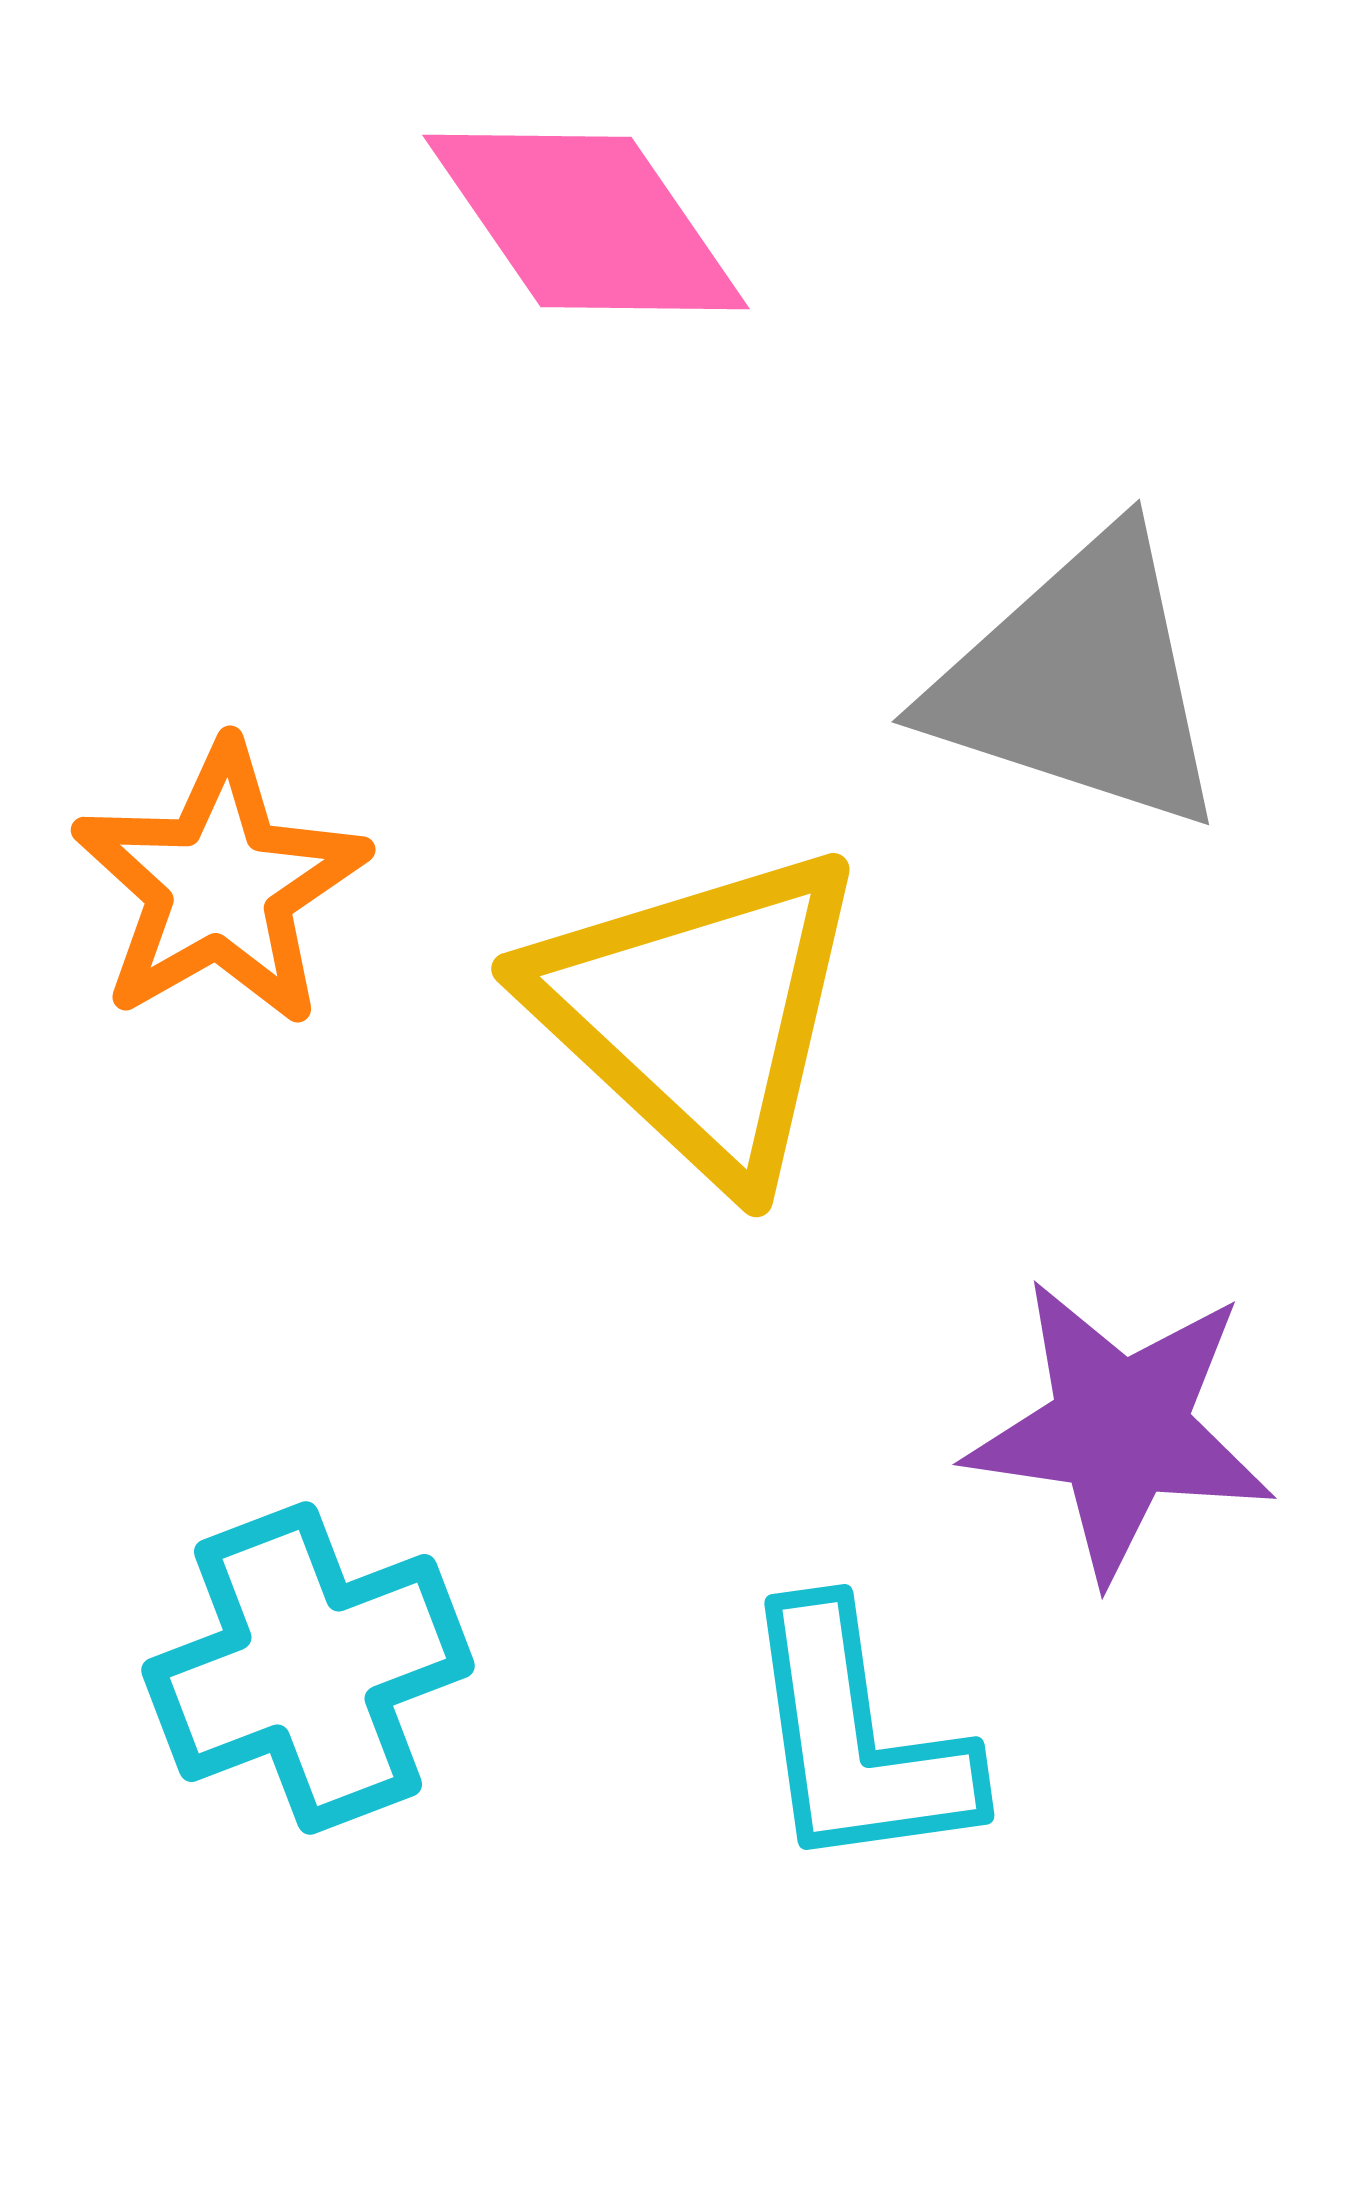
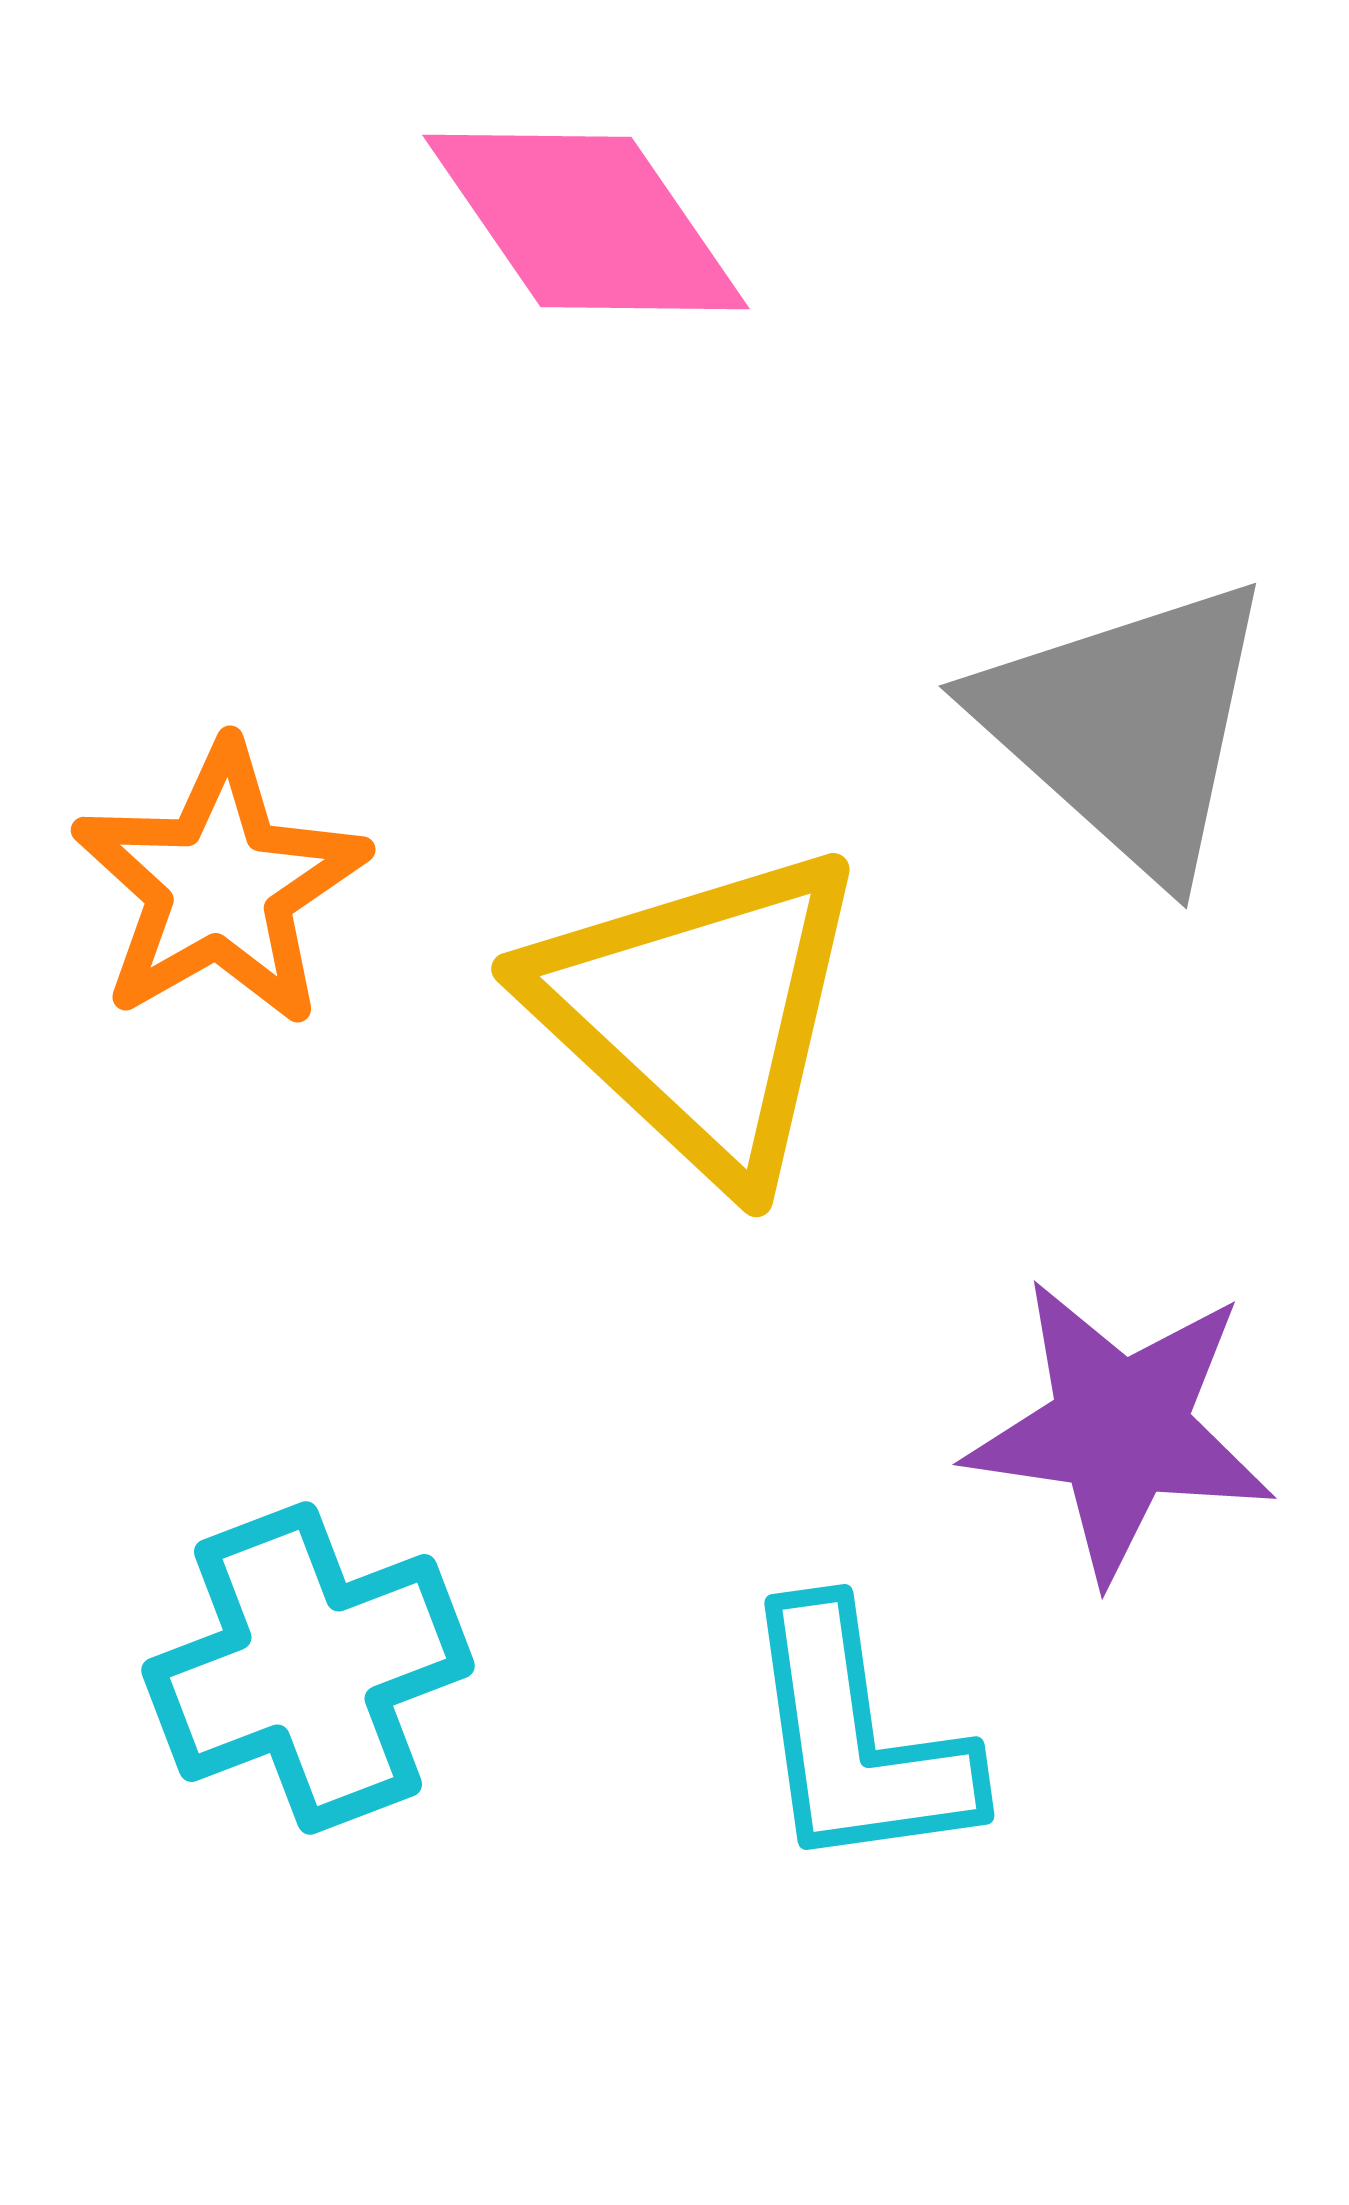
gray triangle: moved 47 px right, 44 px down; rotated 24 degrees clockwise
